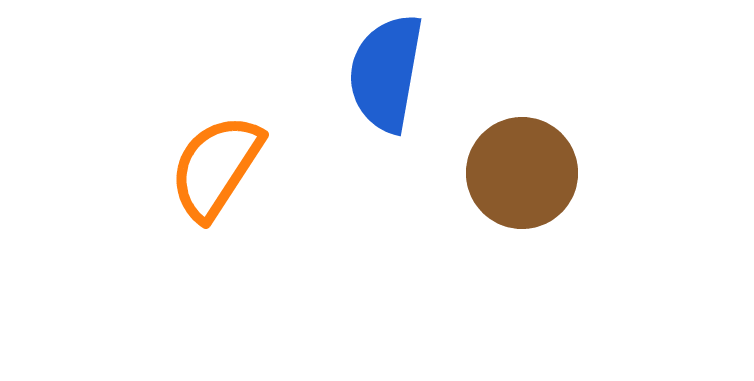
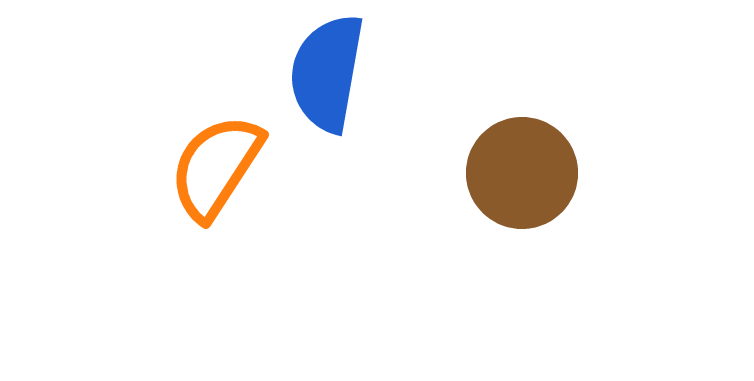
blue semicircle: moved 59 px left
